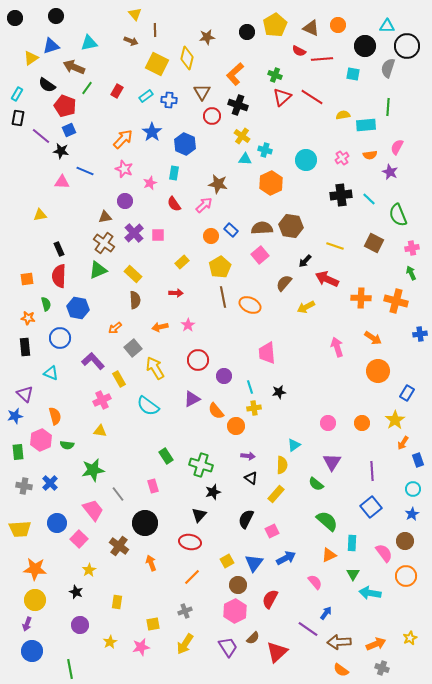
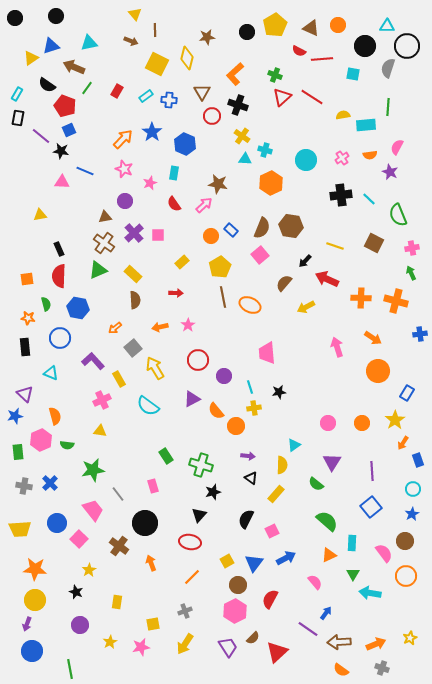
brown semicircle at (262, 228): rotated 115 degrees clockwise
